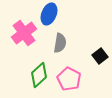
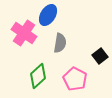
blue ellipse: moved 1 px left, 1 px down; rotated 10 degrees clockwise
pink cross: rotated 20 degrees counterclockwise
green diamond: moved 1 px left, 1 px down
pink pentagon: moved 6 px right
